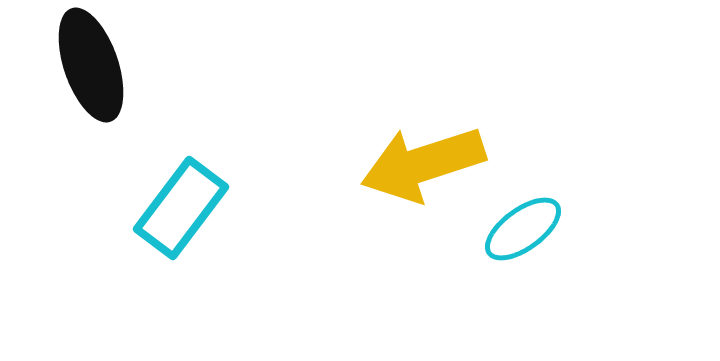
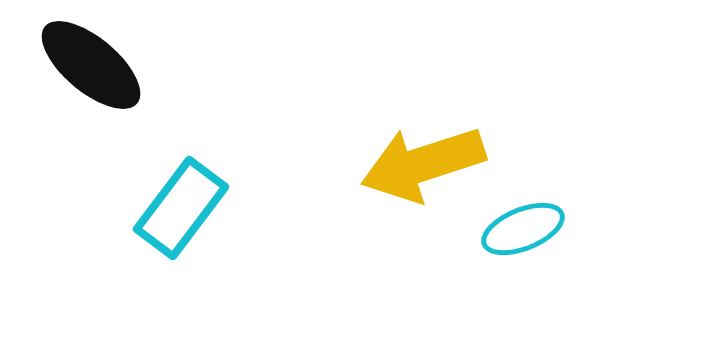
black ellipse: rotated 31 degrees counterclockwise
cyan ellipse: rotated 14 degrees clockwise
